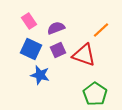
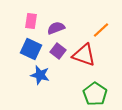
pink rectangle: moved 2 px right; rotated 42 degrees clockwise
purple square: moved 1 px down; rotated 28 degrees counterclockwise
